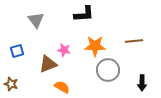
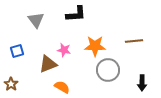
black L-shape: moved 8 px left
brown star: rotated 16 degrees clockwise
